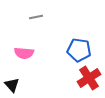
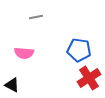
black triangle: rotated 21 degrees counterclockwise
